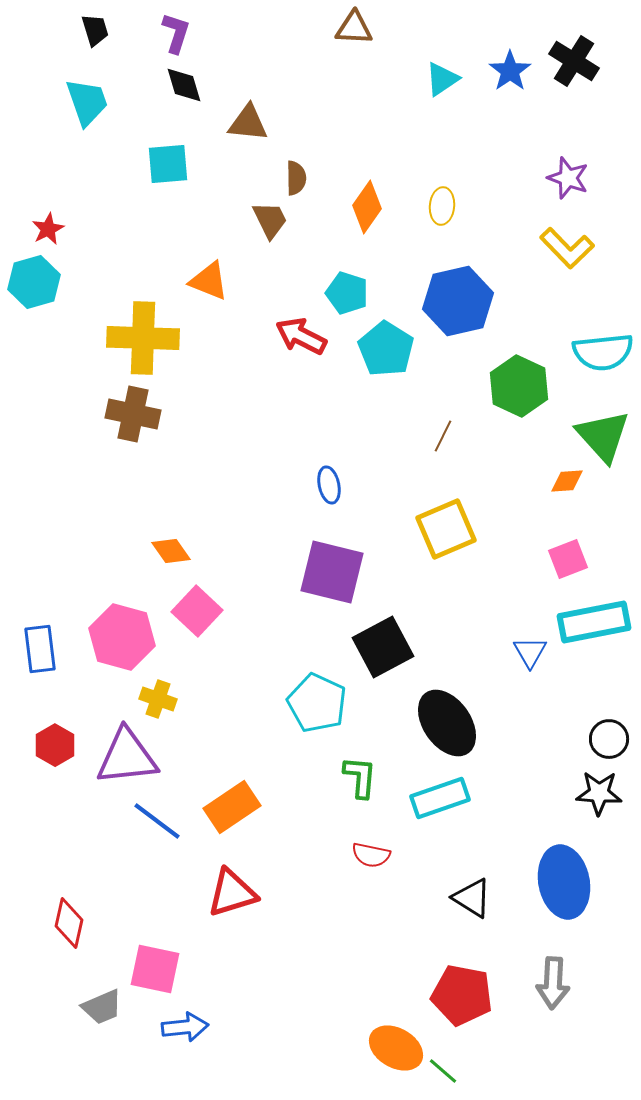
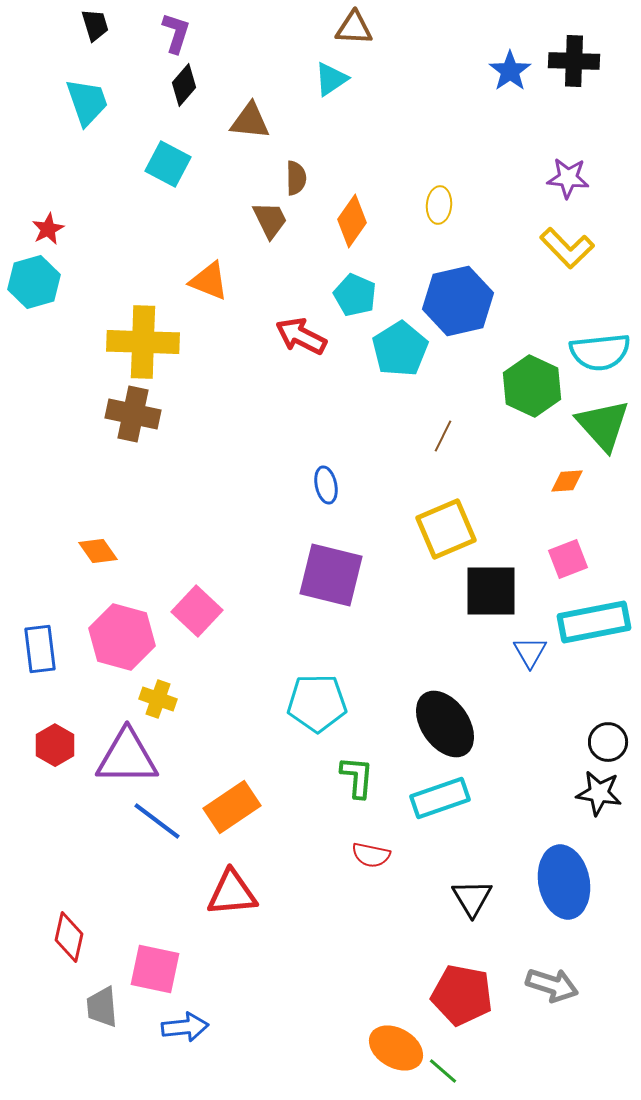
black trapezoid at (95, 30): moved 5 px up
black cross at (574, 61): rotated 30 degrees counterclockwise
cyan triangle at (442, 79): moved 111 px left
black diamond at (184, 85): rotated 57 degrees clockwise
brown triangle at (248, 123): moved 2 px right, 2 px up
cyan square at (168, 164): rotated 33 degrees clockwise
purple star at (568, 178): rotated 15 degrees counterclockwise
yellow ellipse at (442, 206): moved 3 px left, 1 px up
orange diamond at (367, 207): moved 15 px left, 14 px down
cyan pentagon at (347, 293): moved 8 px right, 2 px down; rotated 6 degrees clockwise
yellow cross at (143, 338): moved 4 px down
cyan pentagon at (386, 349): moved 14 px right; rotated 8 degrees clockwise
cyan semicircle at (603, 352): moved 3 px left
green hexagon at (519, 386): moved 13 px right
green triangle at (603, 436): moved 11 px up
blue ellipse at (329, 485): moved 3 px left
orange diamond at (171, 551): moved 73 px left
purple square at (332, 572): moved 1 px left, 3 px down
black square at (383, 647): moved 108 px right, 56 px up; rotated 28 degrees clockwise
cyan pentagon at (317, 703): rotated 26 degrees counterclockwise
black ellipse at (447, 723): moved 2 px left, 1 px down
black circle at (609, 739): moved 1 px left, 3 px down
purple triangle at (127, 757): rotated 6 degrees clockwise
green L-shape at (360, 777): moved 3 px left
black star at (599, 793): rotated 6 degrees clockwise
red triangle at (232, 893): rotated 12 degrees clockwise
black triangle at (472, 898): rotated 27 degrees clockwise
red diamond at (69, 923): moved 14 px down
gray arrow at (553, 983): moved 1 px left, 2 px down; rotated 75 degrees counterclockwise
gray trapezoid at (102, 1007): rotated 108 degrees clockwise
